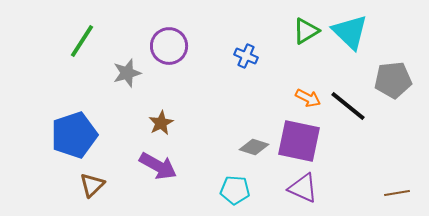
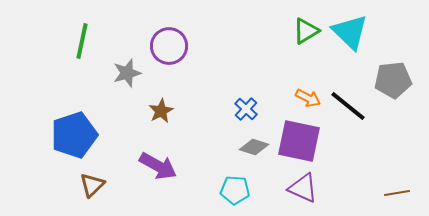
green line: rotated 21 degrees counterclockwise
blue cross: moved 53 px down; rotated 20 degrees clockwise
brown star: moved 12 px up
